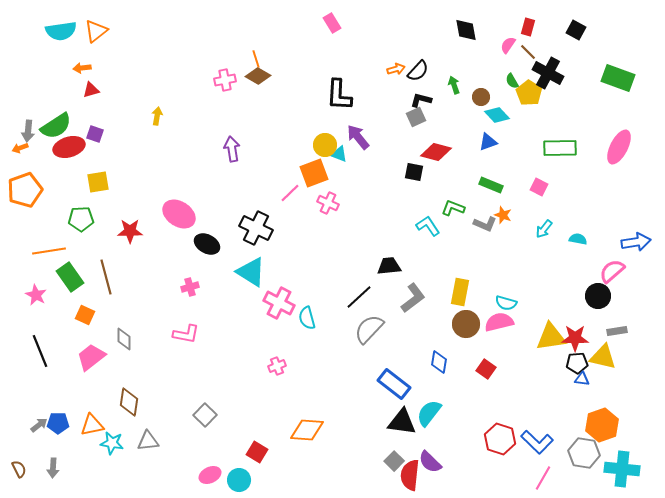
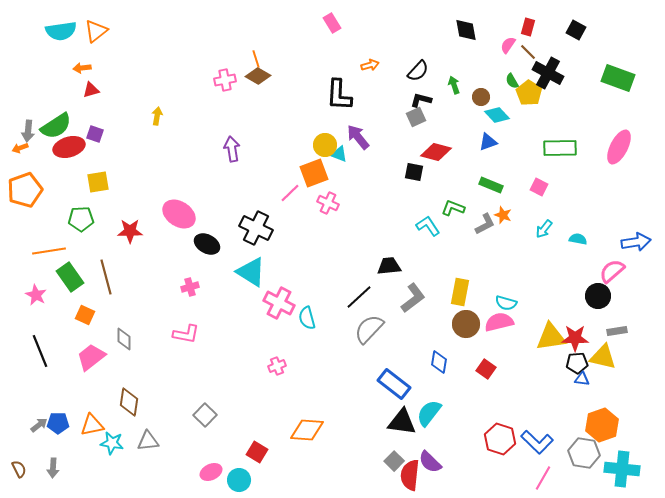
orange arrow at (396, 69): moved 26 px left, 4 px up
gray L-shape at (485, 224): rotated 50 degrees counterclockwise
pink ellipse at (210, 475): moved 1 px right, 3 px up
